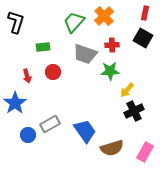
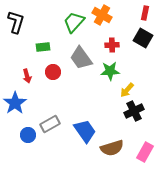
orange cross: moved 2 px left, 1 px up; rotated 18 degrees counterclockwise
gray trapezoid: moved 4 px left, 4 px down; rotated 35 degrees clockwise
